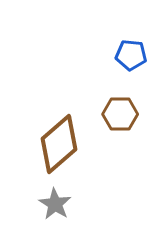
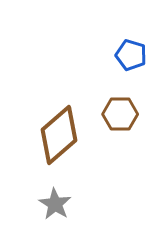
blue pentagon: rotated 12 degrees clockwise
brown diamond: moved 9 px up
